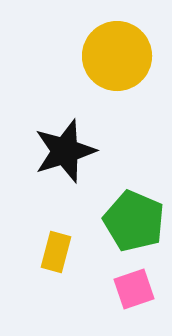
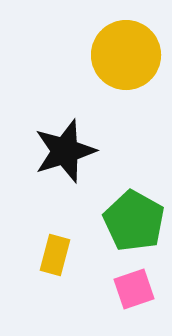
yellow circle: moved 9 px right, 1 px up
green pentagon: rotated 6 degrees clockwise
yellow rectangle: moved 1 px left, 3 px down
